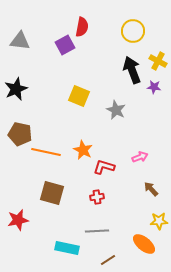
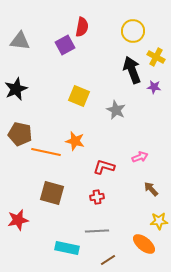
yellow cross: moved 2 px left, 4 px up
orange star: moved 8 px left, 9 px up; rotated 12 degrees counterclockwise
